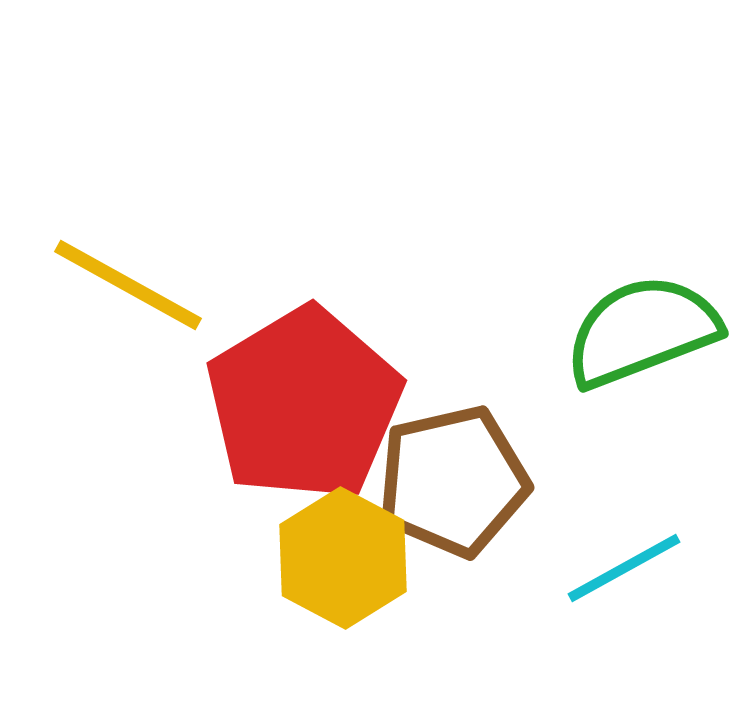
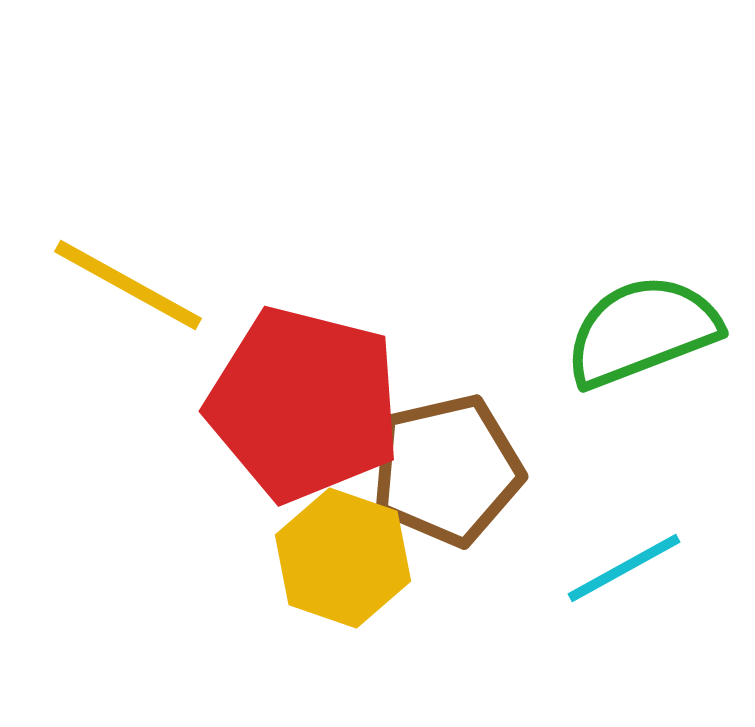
red pentagon: rotated 27 degrees counterclockwise
brown pentagon: moved 6 px left, 11 px up
yellow hexagon: rotated 9 degrees counterclockwise
